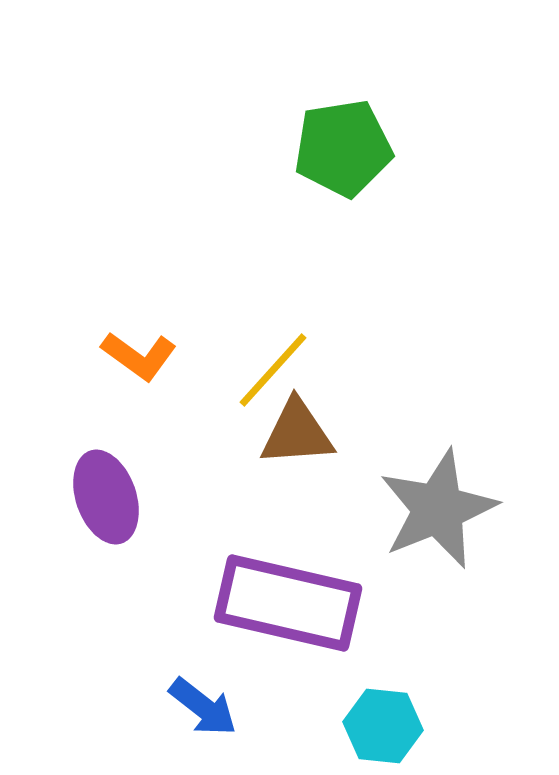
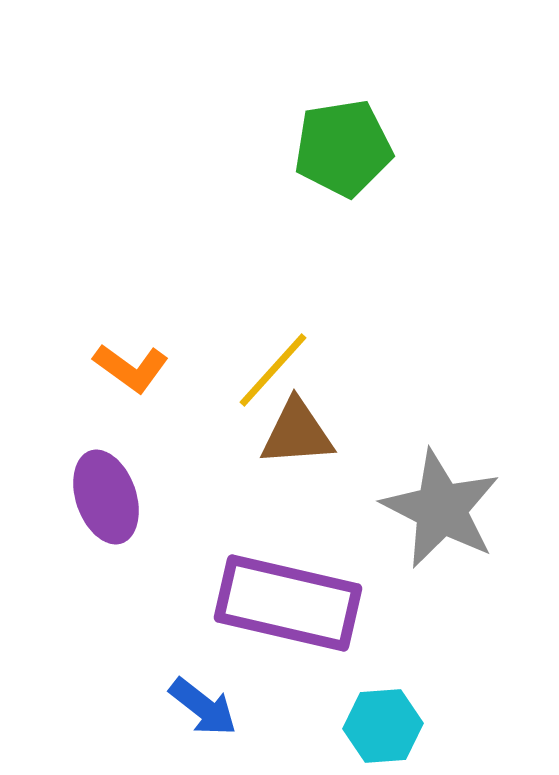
orange L-shape: moved 8 px left, 12 px down
gray star: moved 3 px right; rotated 23 degrees counterclockwise
cyan hexagon: rotated 10 degrees counterclockwise
